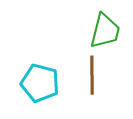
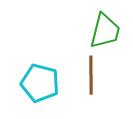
brown line: moved 1 px left
